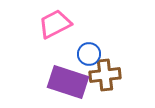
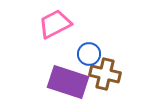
brown cross: moved 1 px up; rotated 20 degrees clockwise
